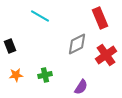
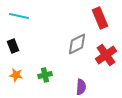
cyan line: moved 21 px left; rotated 18 degrees counterclockwise
black rectangle: moved 3 px right
orange star: rotated 16 degrees clockwise
purple semicircle: rotated 28 degrees counterclockwise
